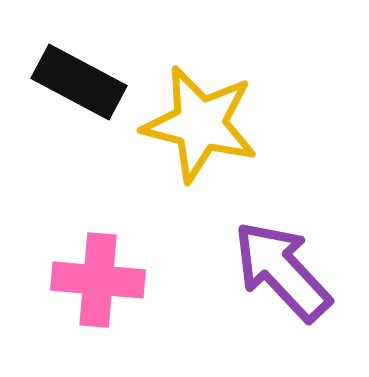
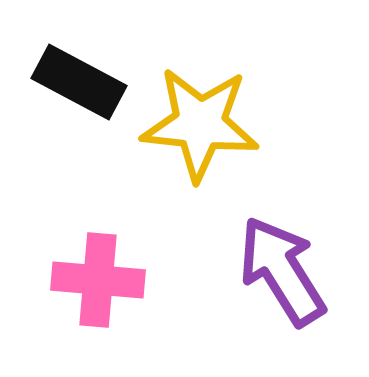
yellow star: rotated 8 degrees counterclockwise
purple arrow: rotated 11 degrees clockwise
